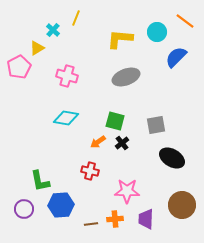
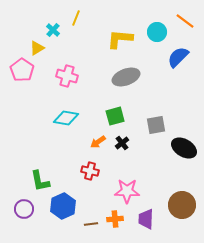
blue semicircle: moved 2 px right
pink pentagon: moved 3 px right, 3 px down; rotated 10 degrees counterclockwise
green square: moved 5 px up; rotated 30 degrees counterclockwise
black ellipse: moved 12 px right, 10 px up
blue hexagon: moved 2 px right, 1 px down; rotated 20 degrees counterclockwise
